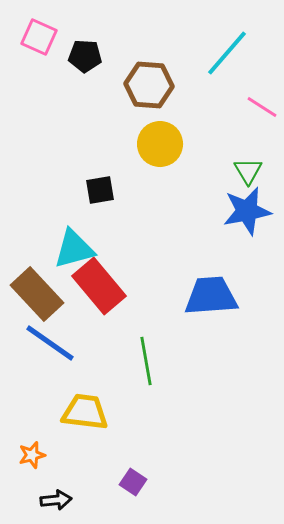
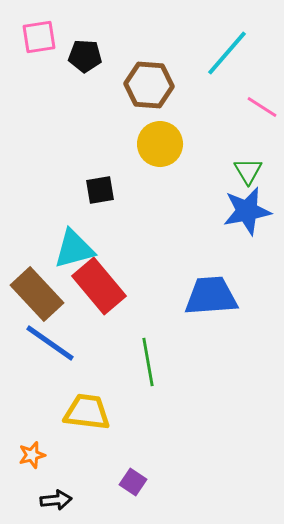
pink square: rotated 33 degrees counterclockwise
green line: moved 2 px right, 1 px down
yellow trapezoid: moved 2 px right
